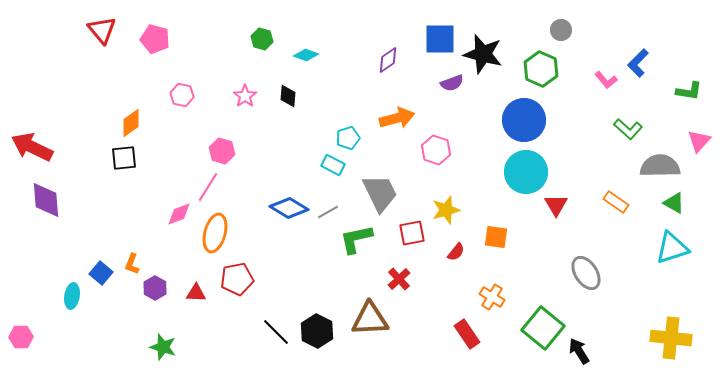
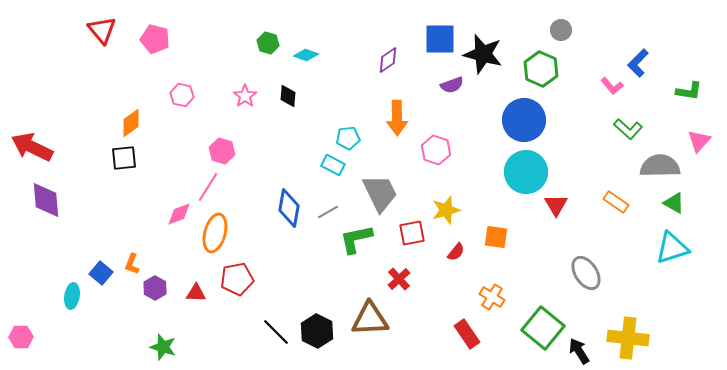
green hexagon at (262, 39): moved 6 px right, 4 px down
pink L-shape at (606, 80): moved 6 px right, 6 px down
purple semicircle at (452, 83): moved 2 px down
orange arrow at (397, 118): rotated 104 degrees clockwise
cyan pentagon at (348, 138): rotated 10 degrees clockwise
blue diamond at (289, 208): rotated 69 degrees clockwise
yellow cross at (671, 338): moved 43 px left
